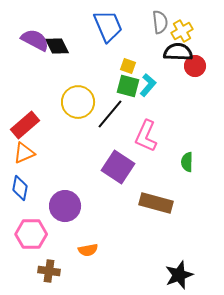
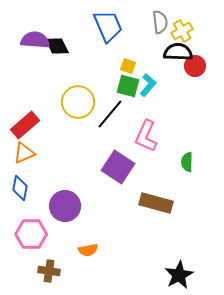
purple semicircle: rotated 24 degrees counterclockwise
black star: rotated 8 degrees counterclockwise
